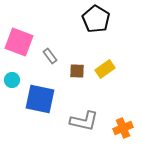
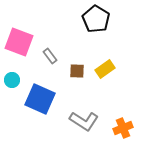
blue square: rotated 12 degrees clockwise
gray L-shape: rotated 20 degrees clockwise
